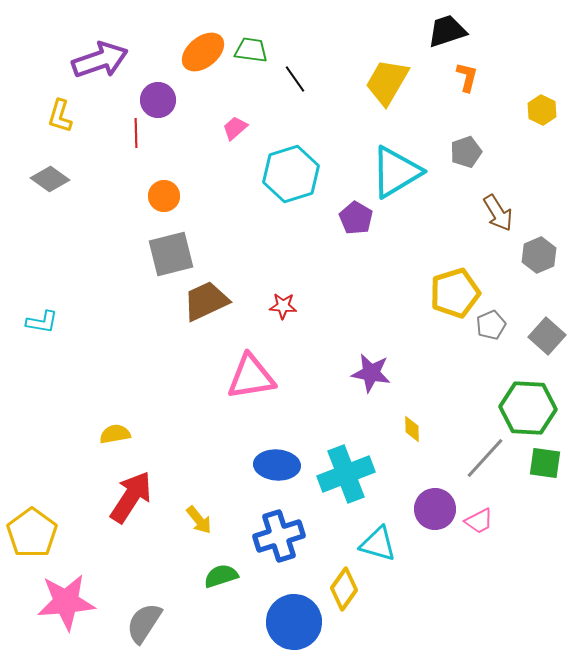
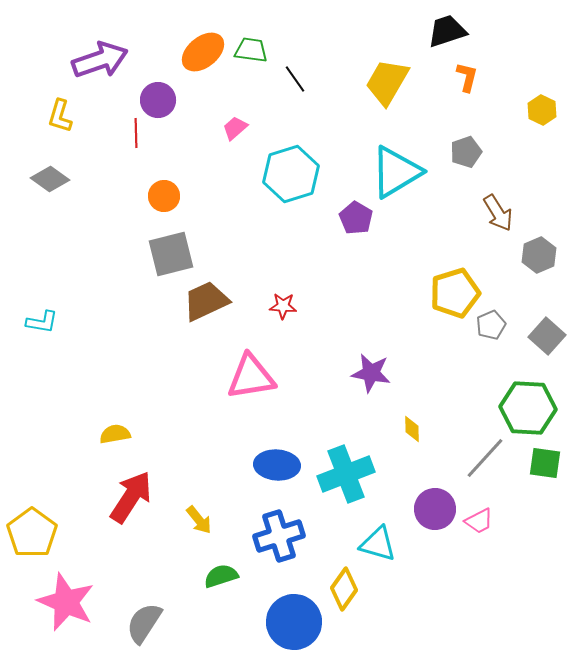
pink star at (66, 602): rotated 28 degrees clockwise
